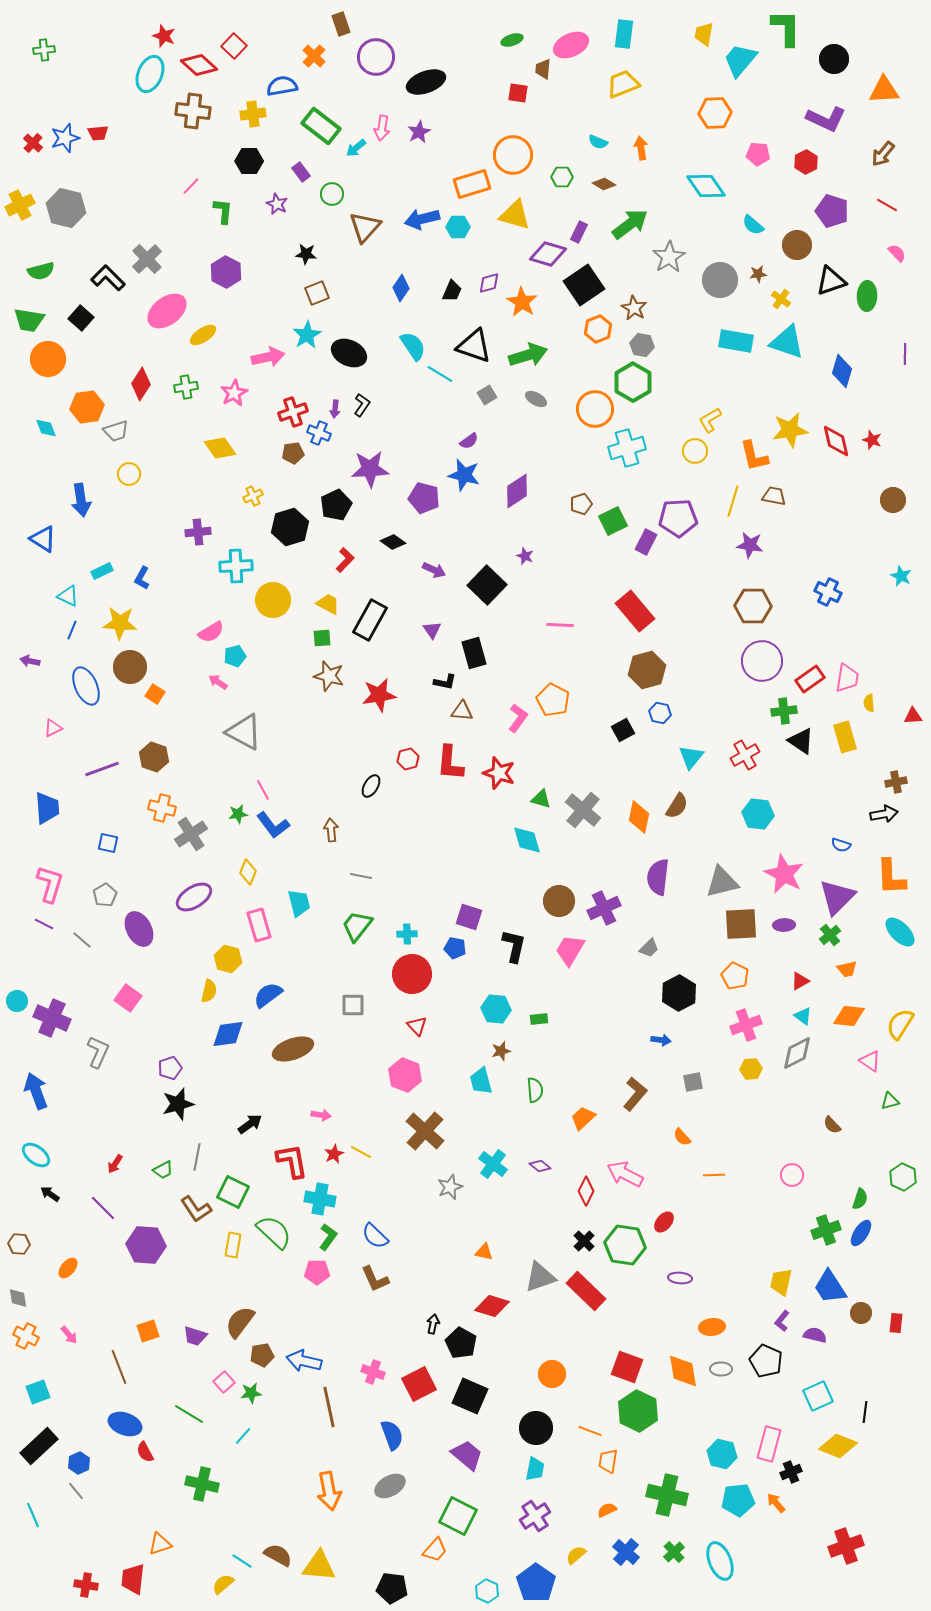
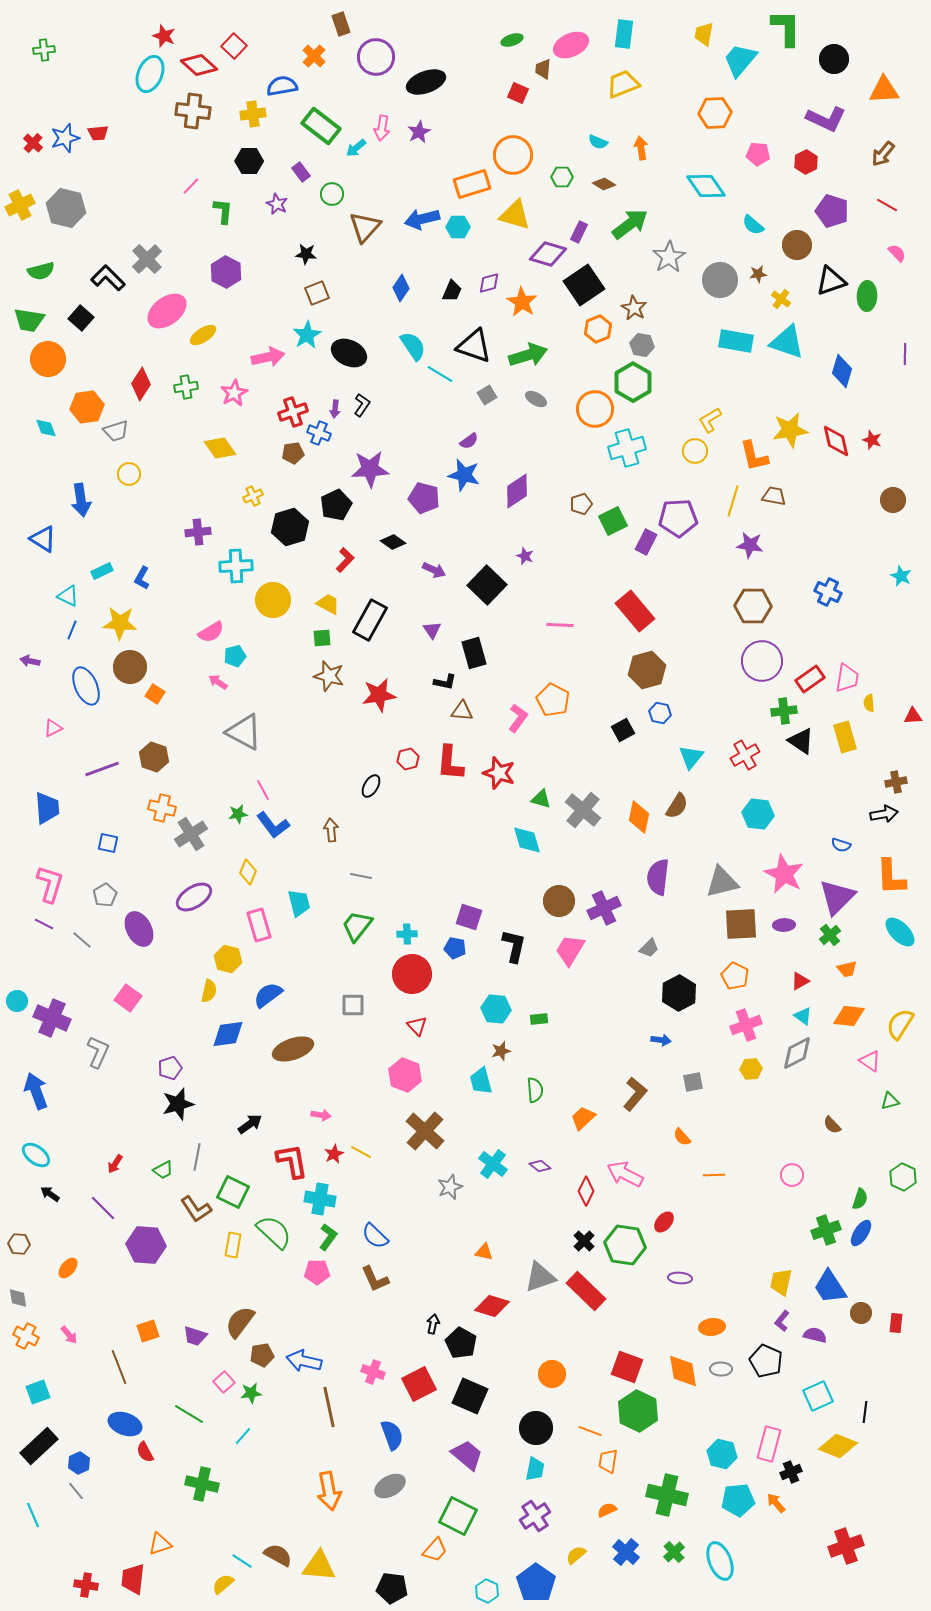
red square at (518, 93): rotated 15 degrees clockwise
